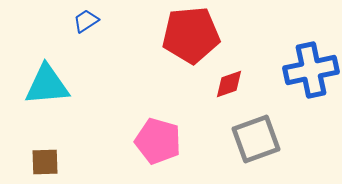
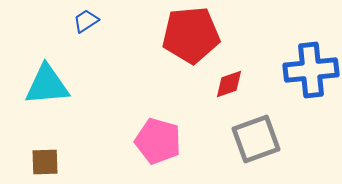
blue cross: rotated 6 degrees clockwise
